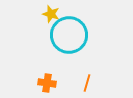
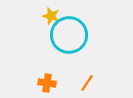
yellow star: moved 2 px down
orange line: rotated 18 degrees clockwise
